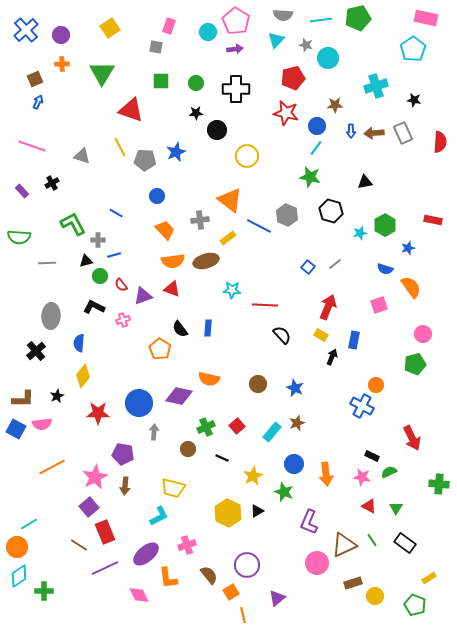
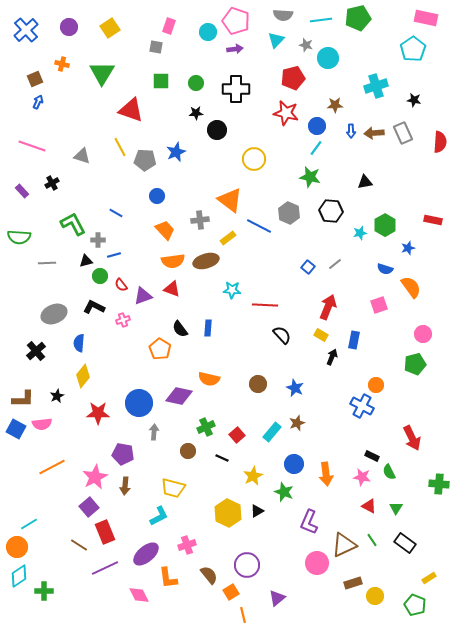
pink pentagon at (236, 21): rotated 12 degrees counterclockwise
purple circle at (61, 35): moved 8 px right, 8 px up
orange cross at (62, 64): rotated 16 degrees clockwise
yellow circle at (247, 156): moved 7 px right, 3 px down
black hexagon at (331, 211): rotated 10 degrees counterclockwise
gray hexagon at (287, 215): moved 2 px right, 2 px up
gray ellipse at (51, 316): moved 3 px right, 2 px up; rotated 65 degrees clockwise
red square at (237, 426): moved 9 px down
brown circle at (188, 449): moved 2 px down
green semicircle at (389, 472): rotated 91 degrees counterclockwise
